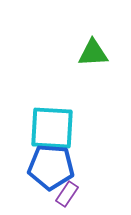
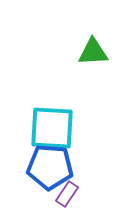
green triangle: moved 1 px up
blue pentagon: moved 1 px left
